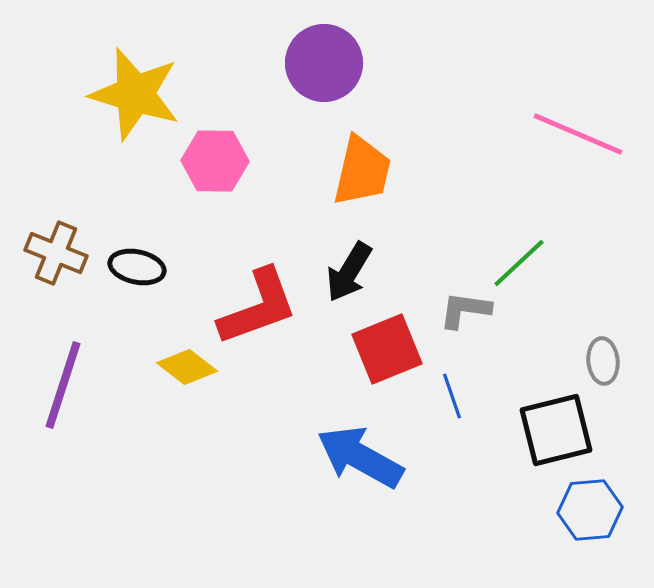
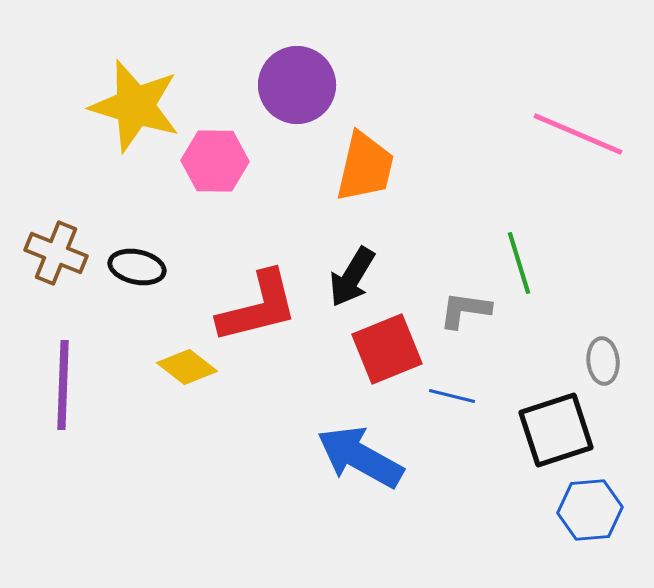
purple circle: moved 27 px left, 22 px down
yellow star: moved 12 px down
orange trapezoid: moved 3 px right, 4 px up
green line: rotated 64 degrees counterclockwise
black arrow: moved 3 px right, 5 px down
red L-shape: rotated 6 degrees clockwise
purple line: rotated 16 degrees counterclockwise
blue line: rotated 57 degrees counterclockwise
black square: rotated 4 degrees counterclockwise
